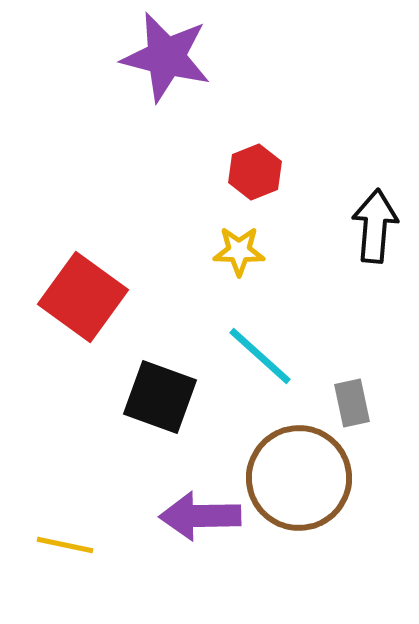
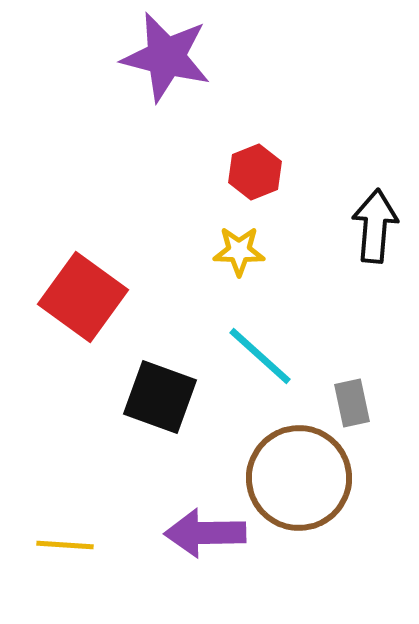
purple arrow: moved 5 px right, 17 px down
yellow line: rotated 8 degrees counterclockwise
